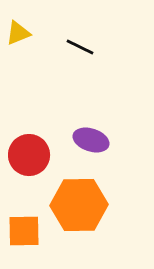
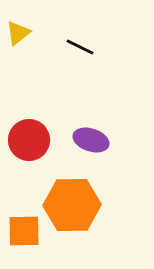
yellow triangle: rotated 16 degrees counterclockwise
red circle: moved 15 px up
orange hexagon: moved 7 px left
